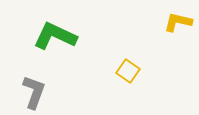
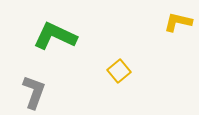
yellow square: moved 9 px left; rotated 15 degrees clockwise
